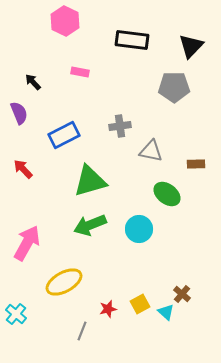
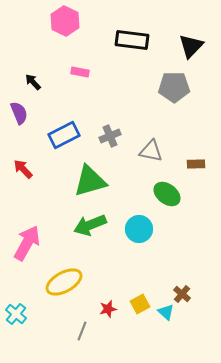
gray cross: moved 10 px left, 10 px down; rotated 15 degrees counterclockwise
